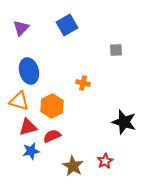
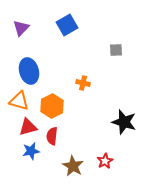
red semicircle: rotated 60 degrees counterclockwise
